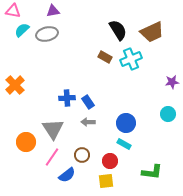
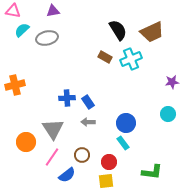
gray ellipse: moved 4 px down
orange cross: rotated 30 degrees clockwise
cyan rectangle: moved 1 px left, 1 px up; rotated 24 degrees clockwise
red circle: moved 1 px left, 1 px down
